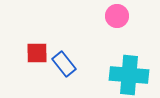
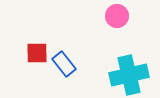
cyan cross: rotated 18 degrees counterclockwise
